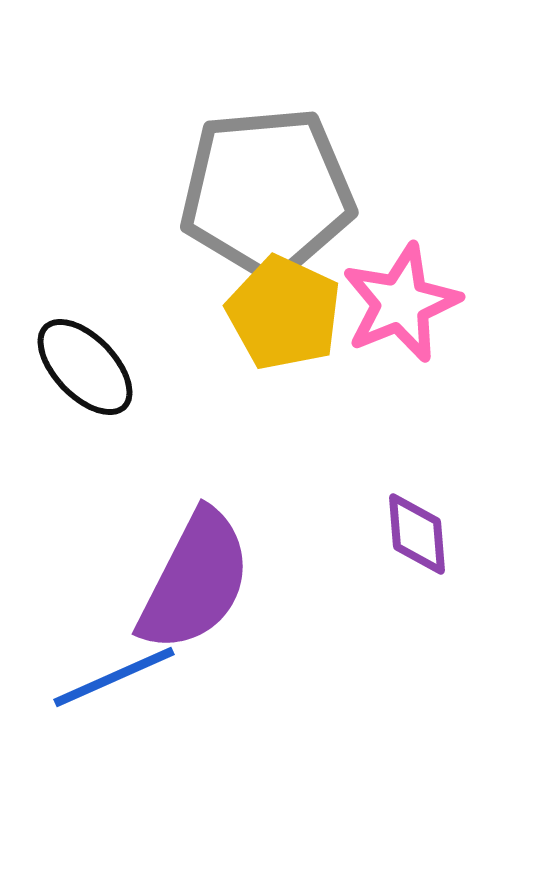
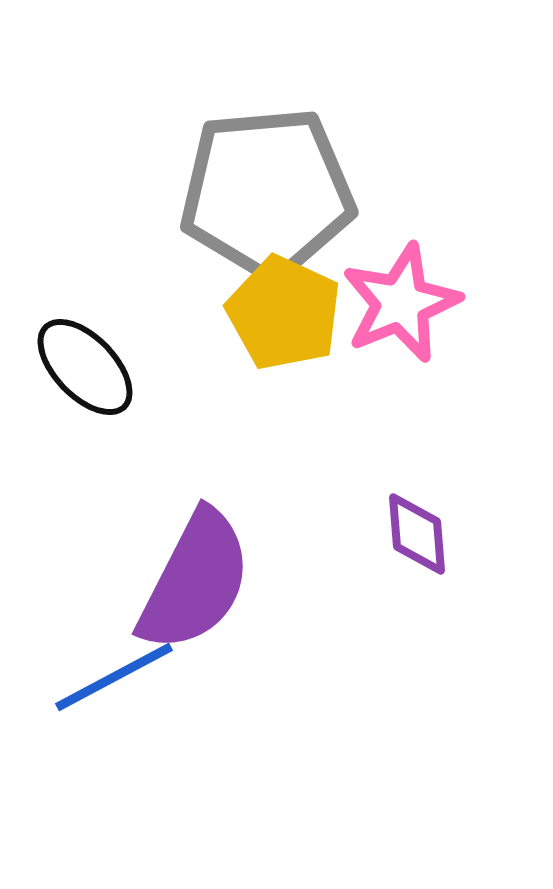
blue line: rotated 4 degrees counterclockwise
